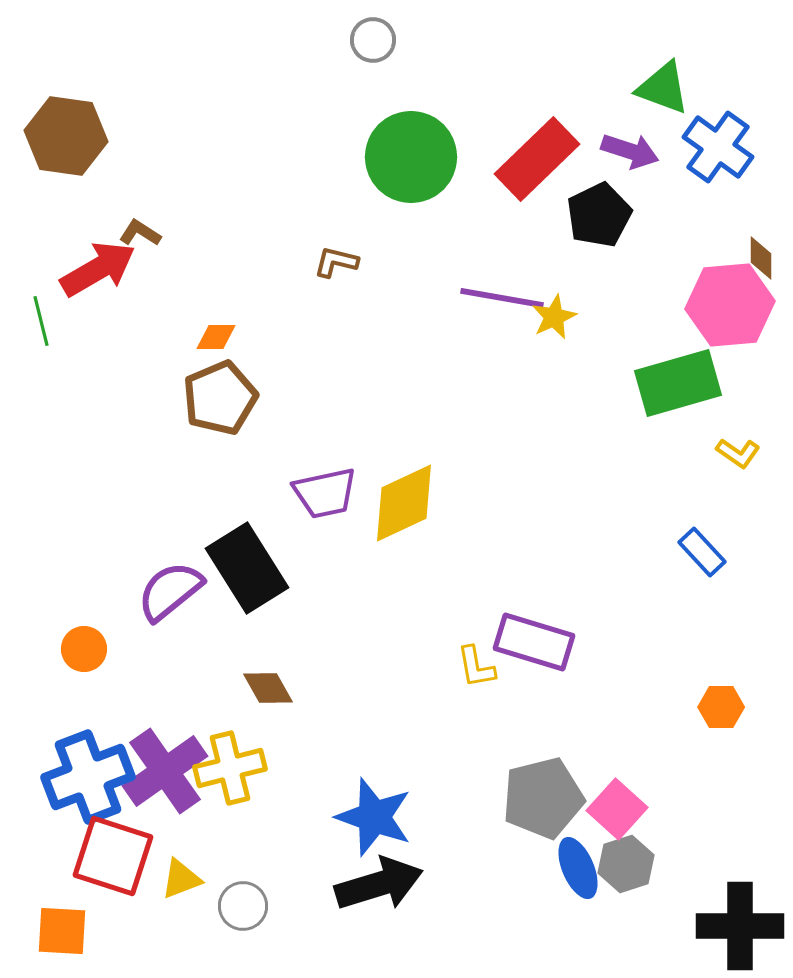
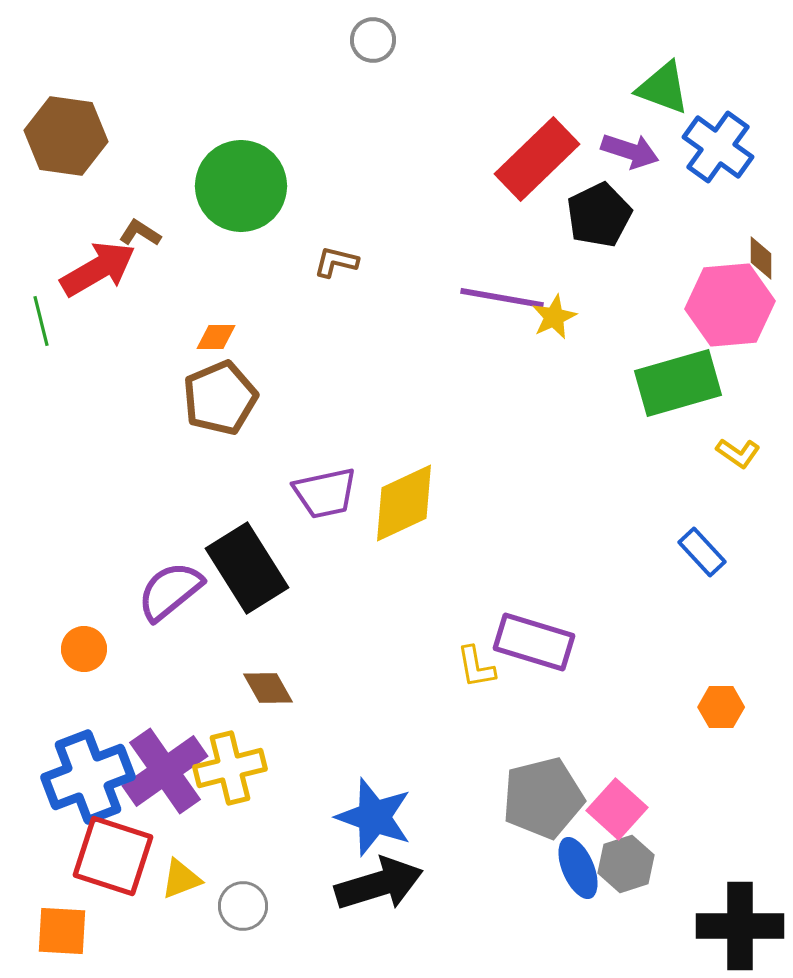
green circle at (411, 157): moved 170 px left, 29 px down
